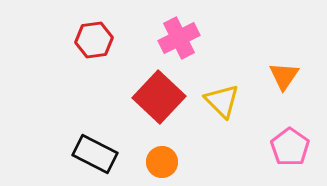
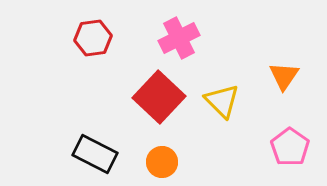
red hexagon: moved 1 px left, 2 px up
